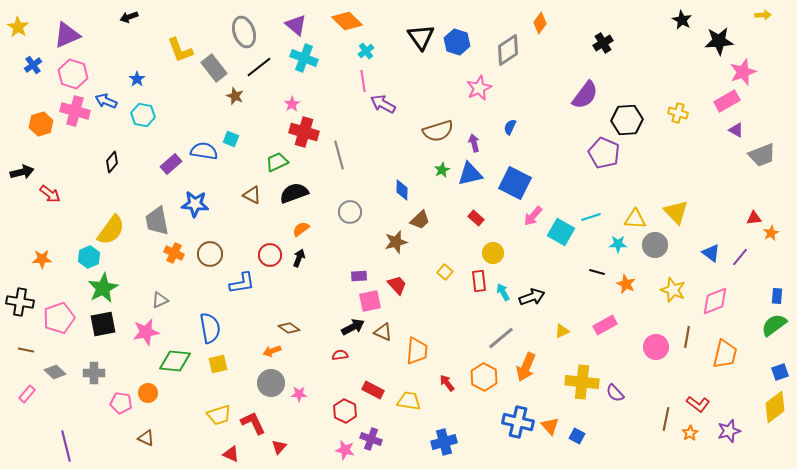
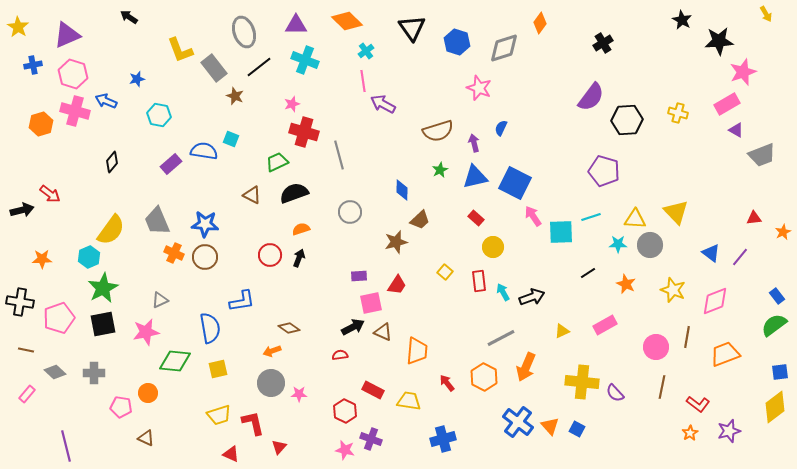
yellow arrow at (763, 15): moved 3 px right, 1 px up; rotated 63 degrees clockwise
black arrow at (129, 17): rotated 54 degrees clockwise
purple triangle at (296, 25): rotated 40 degrees counterclockwise
black triangle at (421, 37): moved 9 px left, 9 px up
gray diamond at (508, 50): moved 4 px left, 2 px up; rotated 16 degrees clockwise
cyan cross at (304, 58): moved 1 px right, 2 px down
blue cross at (33, 65): rotated 24 degrees clockwise
blue star at (137, 79): rotated 21 degrees clockwise
pink star at (479, 88): rotated 25 degrees counterclockwise
purple semicircle at (585, 95): moved 6 px right, 2 px down
pink rectangle at (727, 101): moved 3 px down
pink star at (292, 104): rotated 14 degrees clockwise
cyan hexagon at (143, 115): moved 16 px right
blue semicircle at (510, 127): moved 9 px left, 1 px down
purple pentagon at (604, 153): moved 18 px down; rotated 8 degrees counterclockwise
green star at (442, 170): moved 2 px left
black arrow at (22, 172): moved 38 px down
blue triangle at (470, 174): moved 5 px right, 3 px down
blue star at (195, 204): moved 10 px right, 20 px down
pink arrow at (533, 216): rotated 105 degrees clockwise
gray trapezoid at (157, 221): rotated 12 degrees counterclockwise
orange semicircle at (301, 229): rotated 18 degrees clockwise
cyan square at (561, 232): rotated 32 degrees counterclockwise
orange star at (771, 233): moved 12 px right, 1 px up
gray circle at (655, 245): moved 5 px left
yellow circle at (493, 253): moved 6 px up
brown circle at (210, 254): moved 5 px left, 3 px down
black line at (597, 272): moved 9 px left, 1 px down; rotated 49 degrees counterclockwise
blue L-shape at (242, 283): moved 18 px down
red trapezoid at (397, 285): rotated 75 degrees clockwise
blue rectangle at (777, 296): rotated 42 degrees counterclockwise
pink square at (370, 301): moved 1 px right, 2 px down
gray line at (501, 338): rotated 12 degrees clockwise
orange trapezoid at (725, 354): rotated 124 degrees counterclockwise
yellow square at (218, 364): moved 5 px down
blue square at (780, 372): rotated 12 degrees clockwise
pink pentagon at (121, 403): moved 4 px down
brown line at (666, 419): moved 4 px left, 32 px up
blue cross at (518, 422): rotated 24 degrees clockwise
red L-shape at (253, 423): rotated 12 degrees clockwise
blue square at (577, 436): moved 7 px up
blue cross at (444, 442): moved 1 px left, 3 px up
